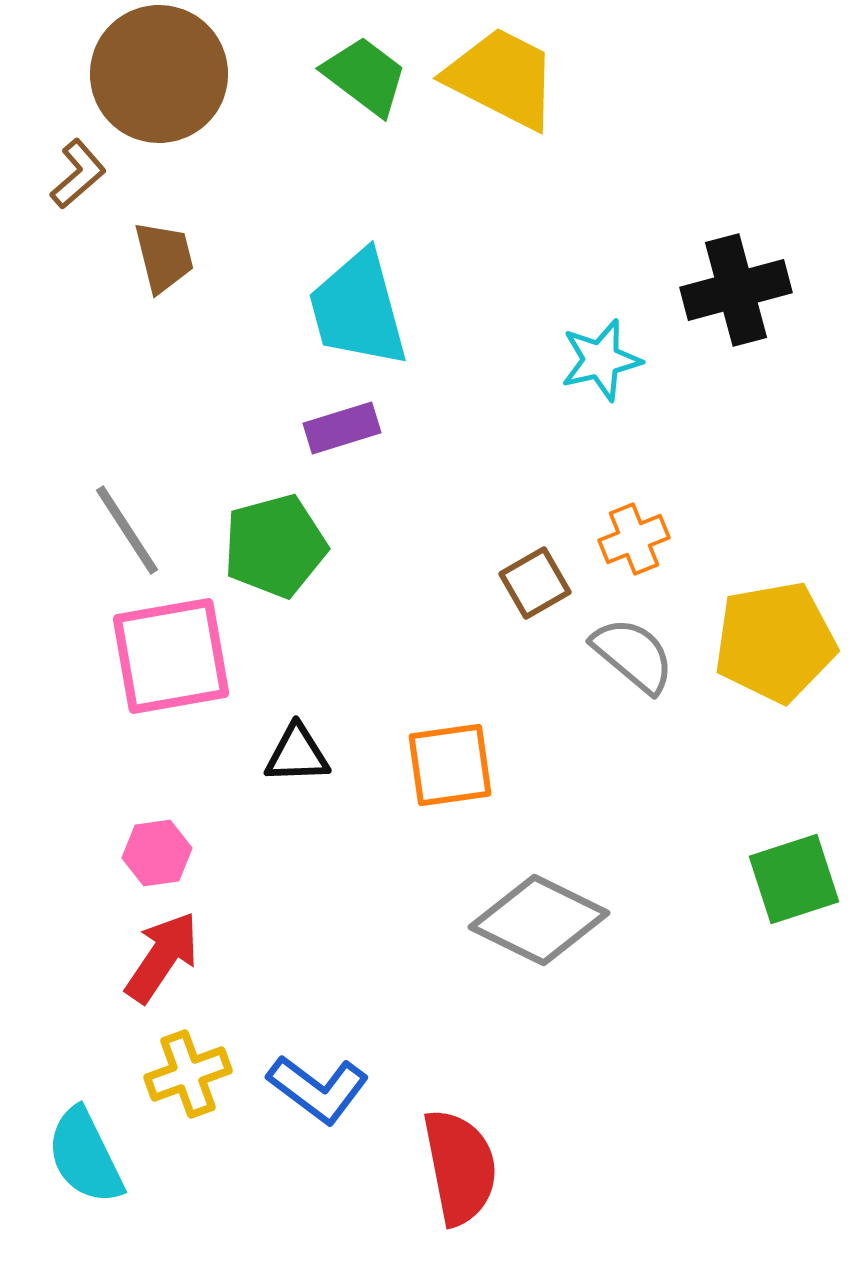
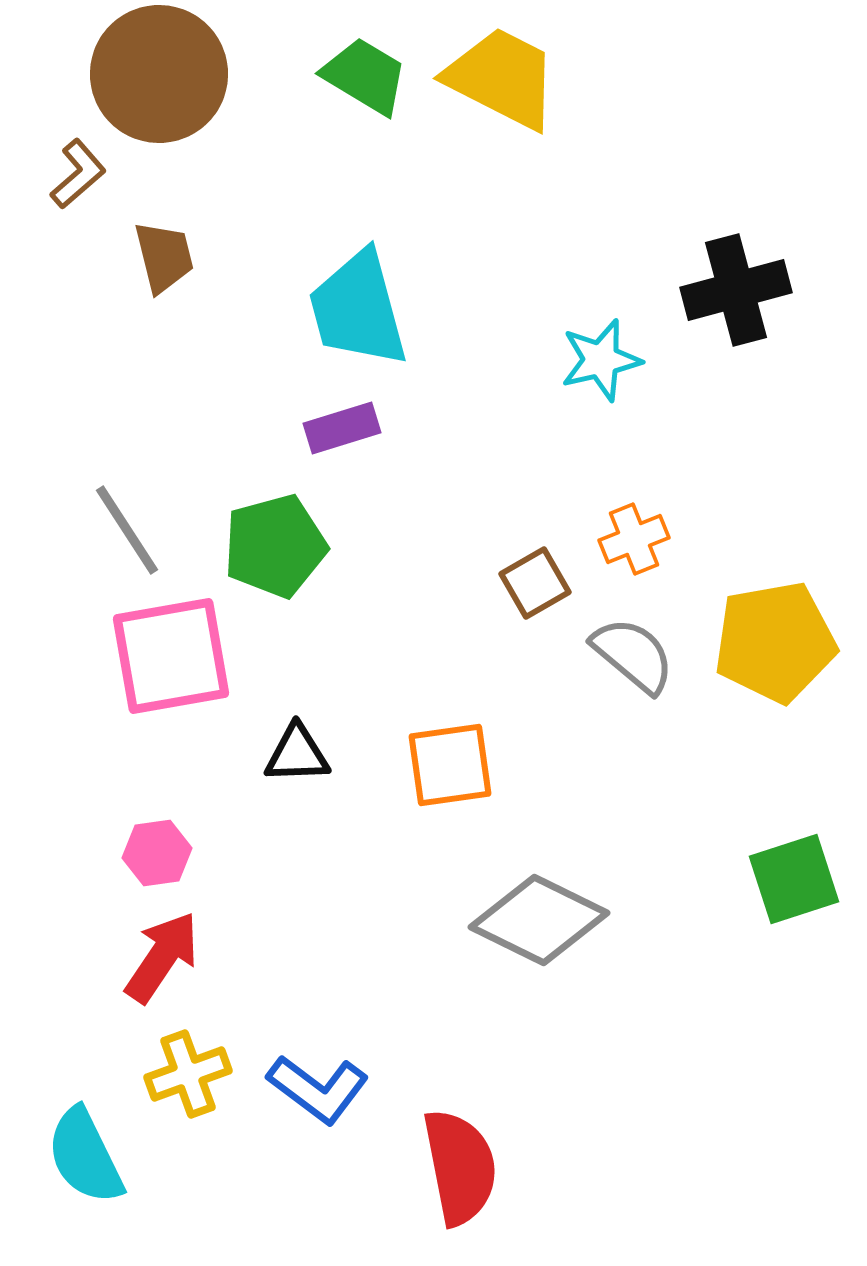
green trapezoid: rotated 6 degrees counterclockwise
